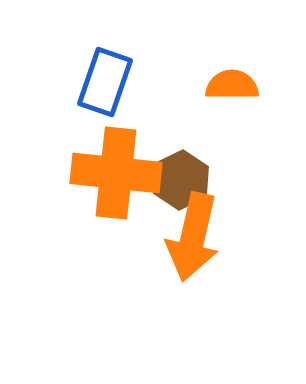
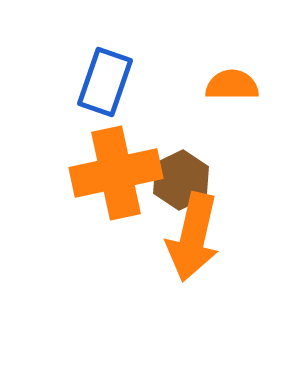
orange cross: rotated 18 degrees counterclockwise
